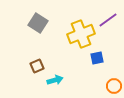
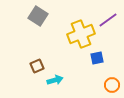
gray square: moved 7 px up
orange circle: moved 2 px left, 1 px up
